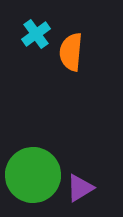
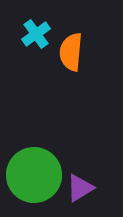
green circle: moved 1 px right
